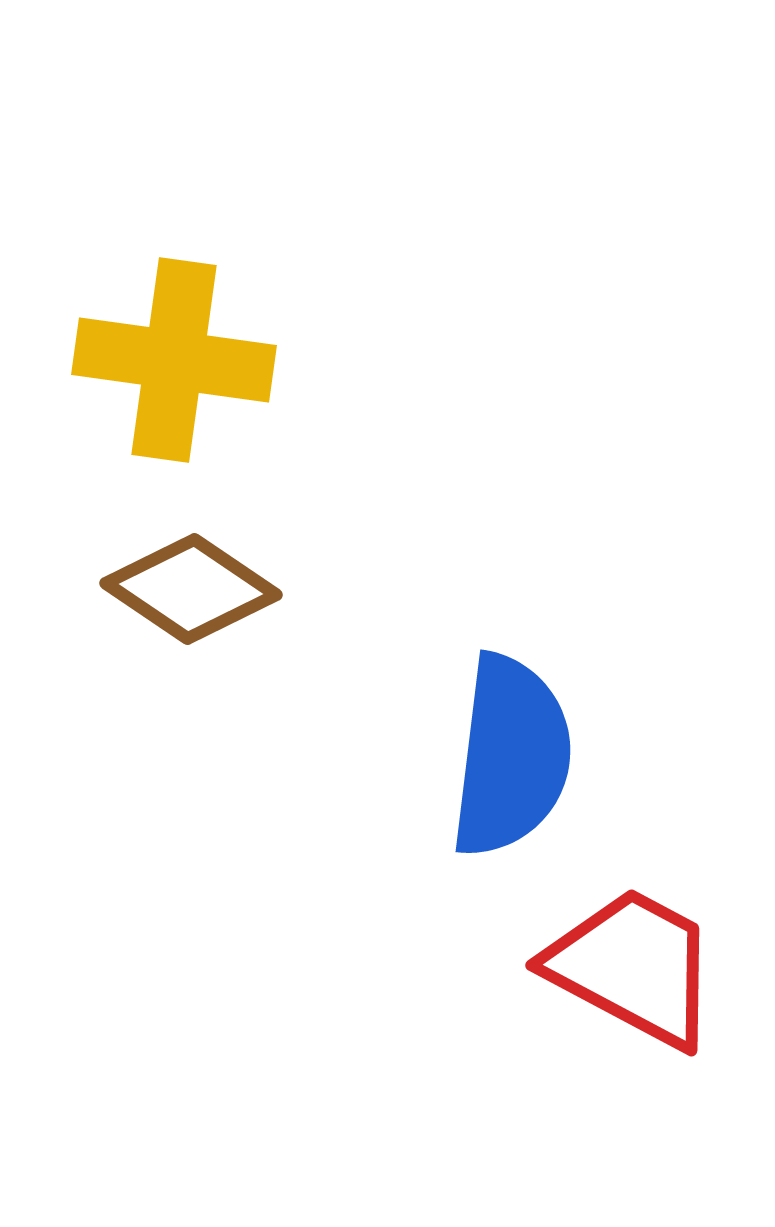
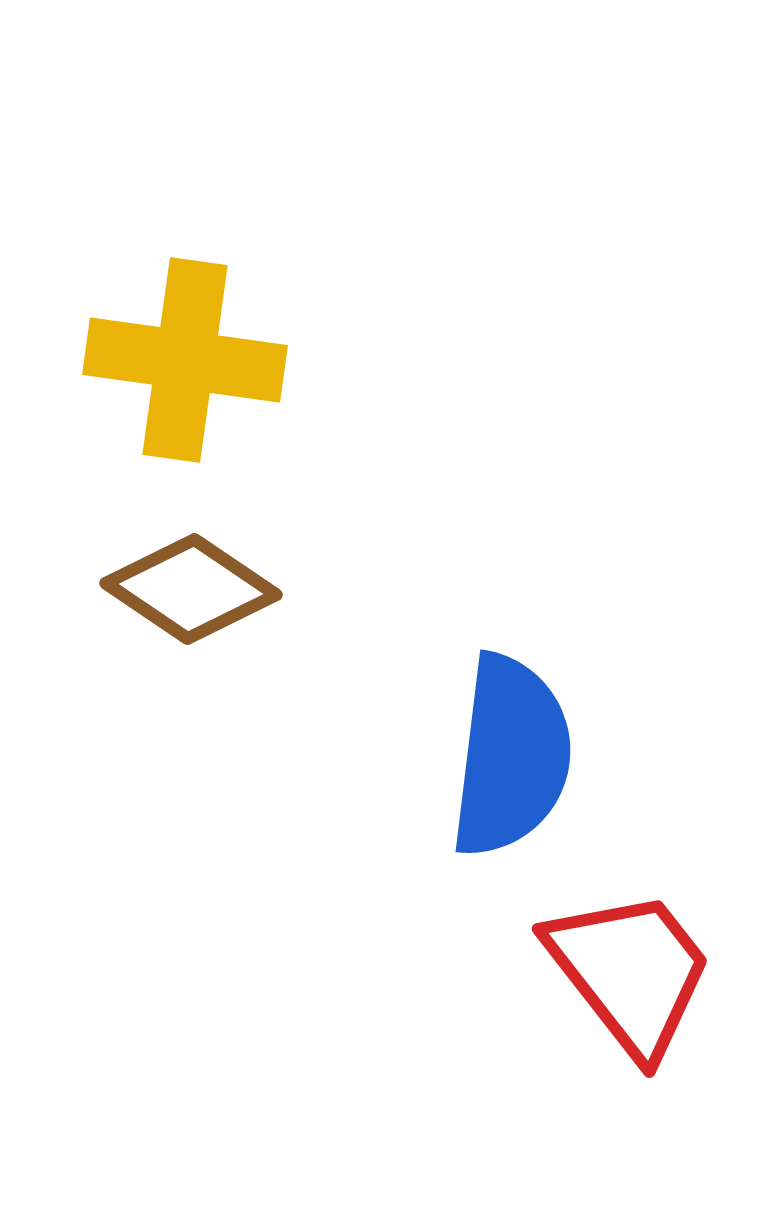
yellow cross: moved 11 px right
red trapezoid: moved 3 px left, 5 px down; rotated 24 degrees clockwise
